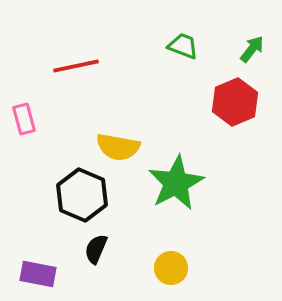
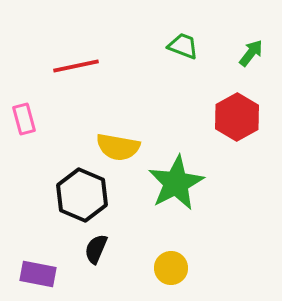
green arrow: moved 1 px left, 4 px down
red hexagon: moved 2 px right, 15 px down; rotated 6 degrees counterclockwise
